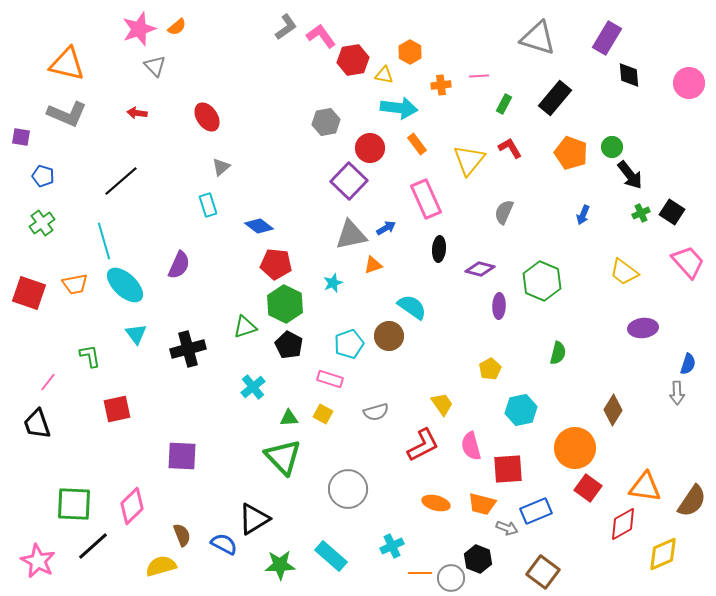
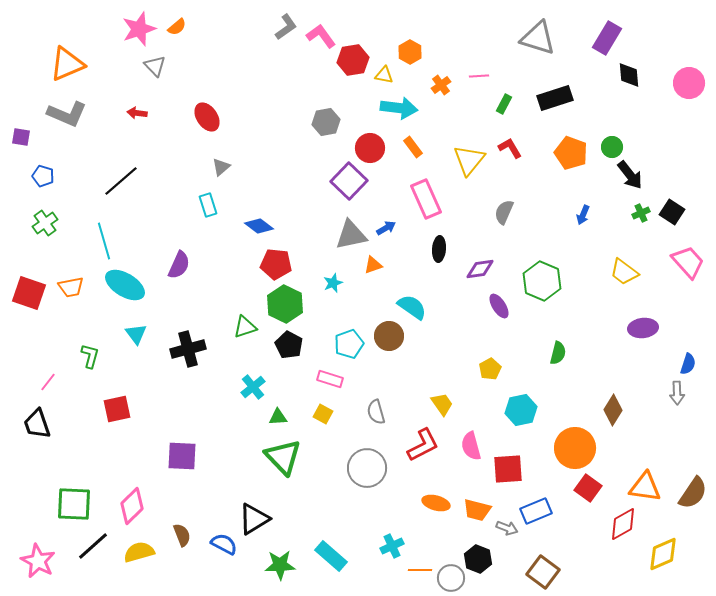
orange triangle at (67, 64): rotated 36 degrees counterclockwise
orange cross at (441, 85): rotated 30 degrees counterclockwise
black rectangle at (555, 98): rotated 32 degrees clockwise
orange rectangle at (417, 144): moved 4 px left, 3 px down
green cross at (42, 223): moved 3 px right
purple diamond at (480, 269): rotated 24 degrees counterclockwise
orange trapezoid at (75, 284): moved 4 px left, 3 px down
cyan ellipse at (125, 285): rotated 12 degrees counterclockwise
purple ellipse at (499, 306): rotated 35 degrees counterclockwise
green L-shape at (90, 356): rotated 25 degrees clockwise
gray semicircle at (376, 412): rotated 90 degrees clockwise
green triangle at (289, 418): moved 11 px left, 1 px up
gray circle at (348, 489): moved 19 px right, 21 px up
brown semicircle at (692, 501): moved 1 px right, 8 px up
orange trapezoid at (482, 504): moved 5 px left, 6 px down
yellow semicircle at (161, 566): moved 22 px left, 14 px up
orange line at (420, 573): moved 3 px up
